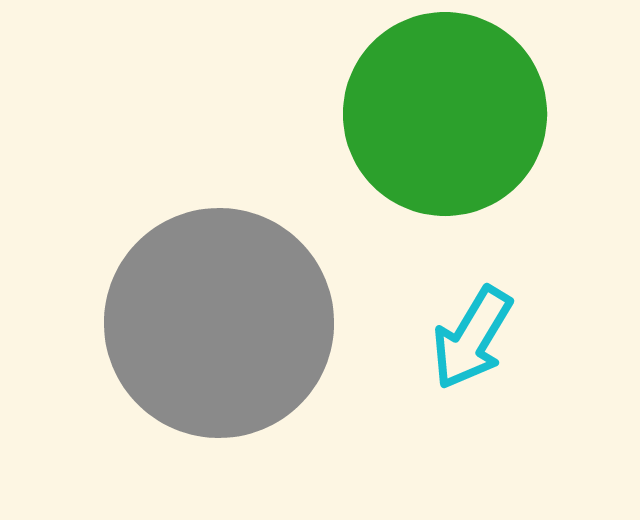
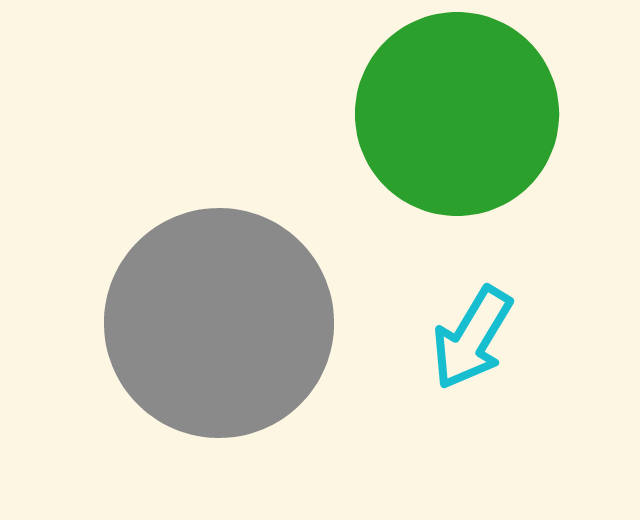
green circle: moved 12 px right
